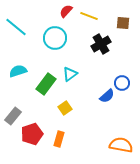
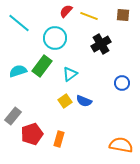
brown square: moved 8 px up
cyan line: moved 3 px right, 4 px up
green rectangle: moved 4 px left, 18 px up
blue semicircle: moved 23 px left, 5 px down; rotated 63 degrees clockwise
yellow square: moved 7 px up
